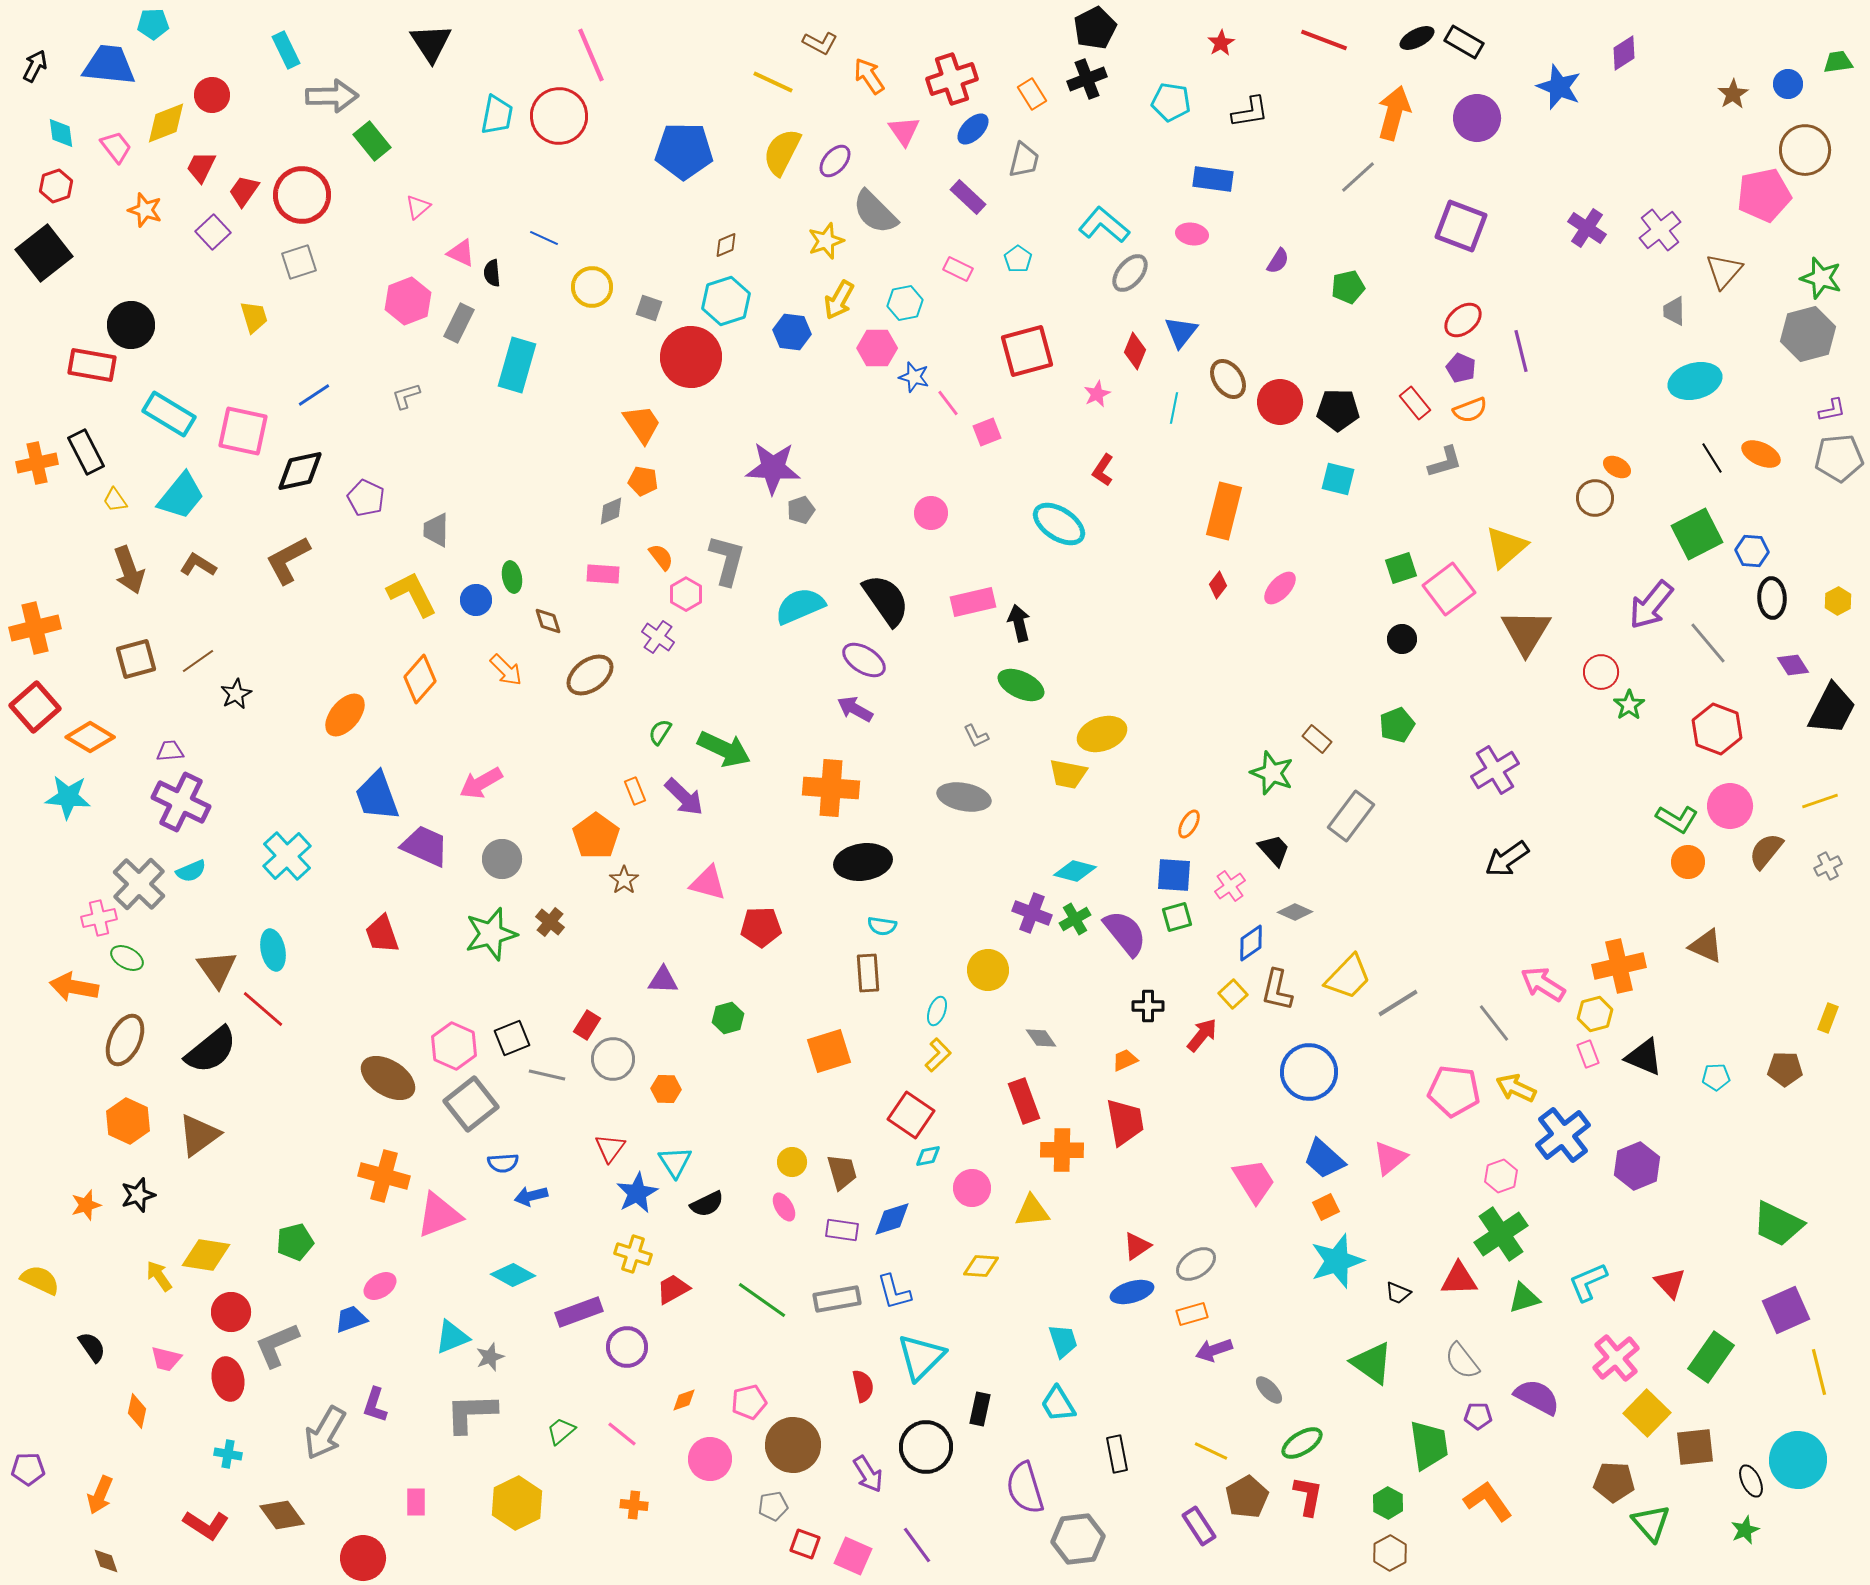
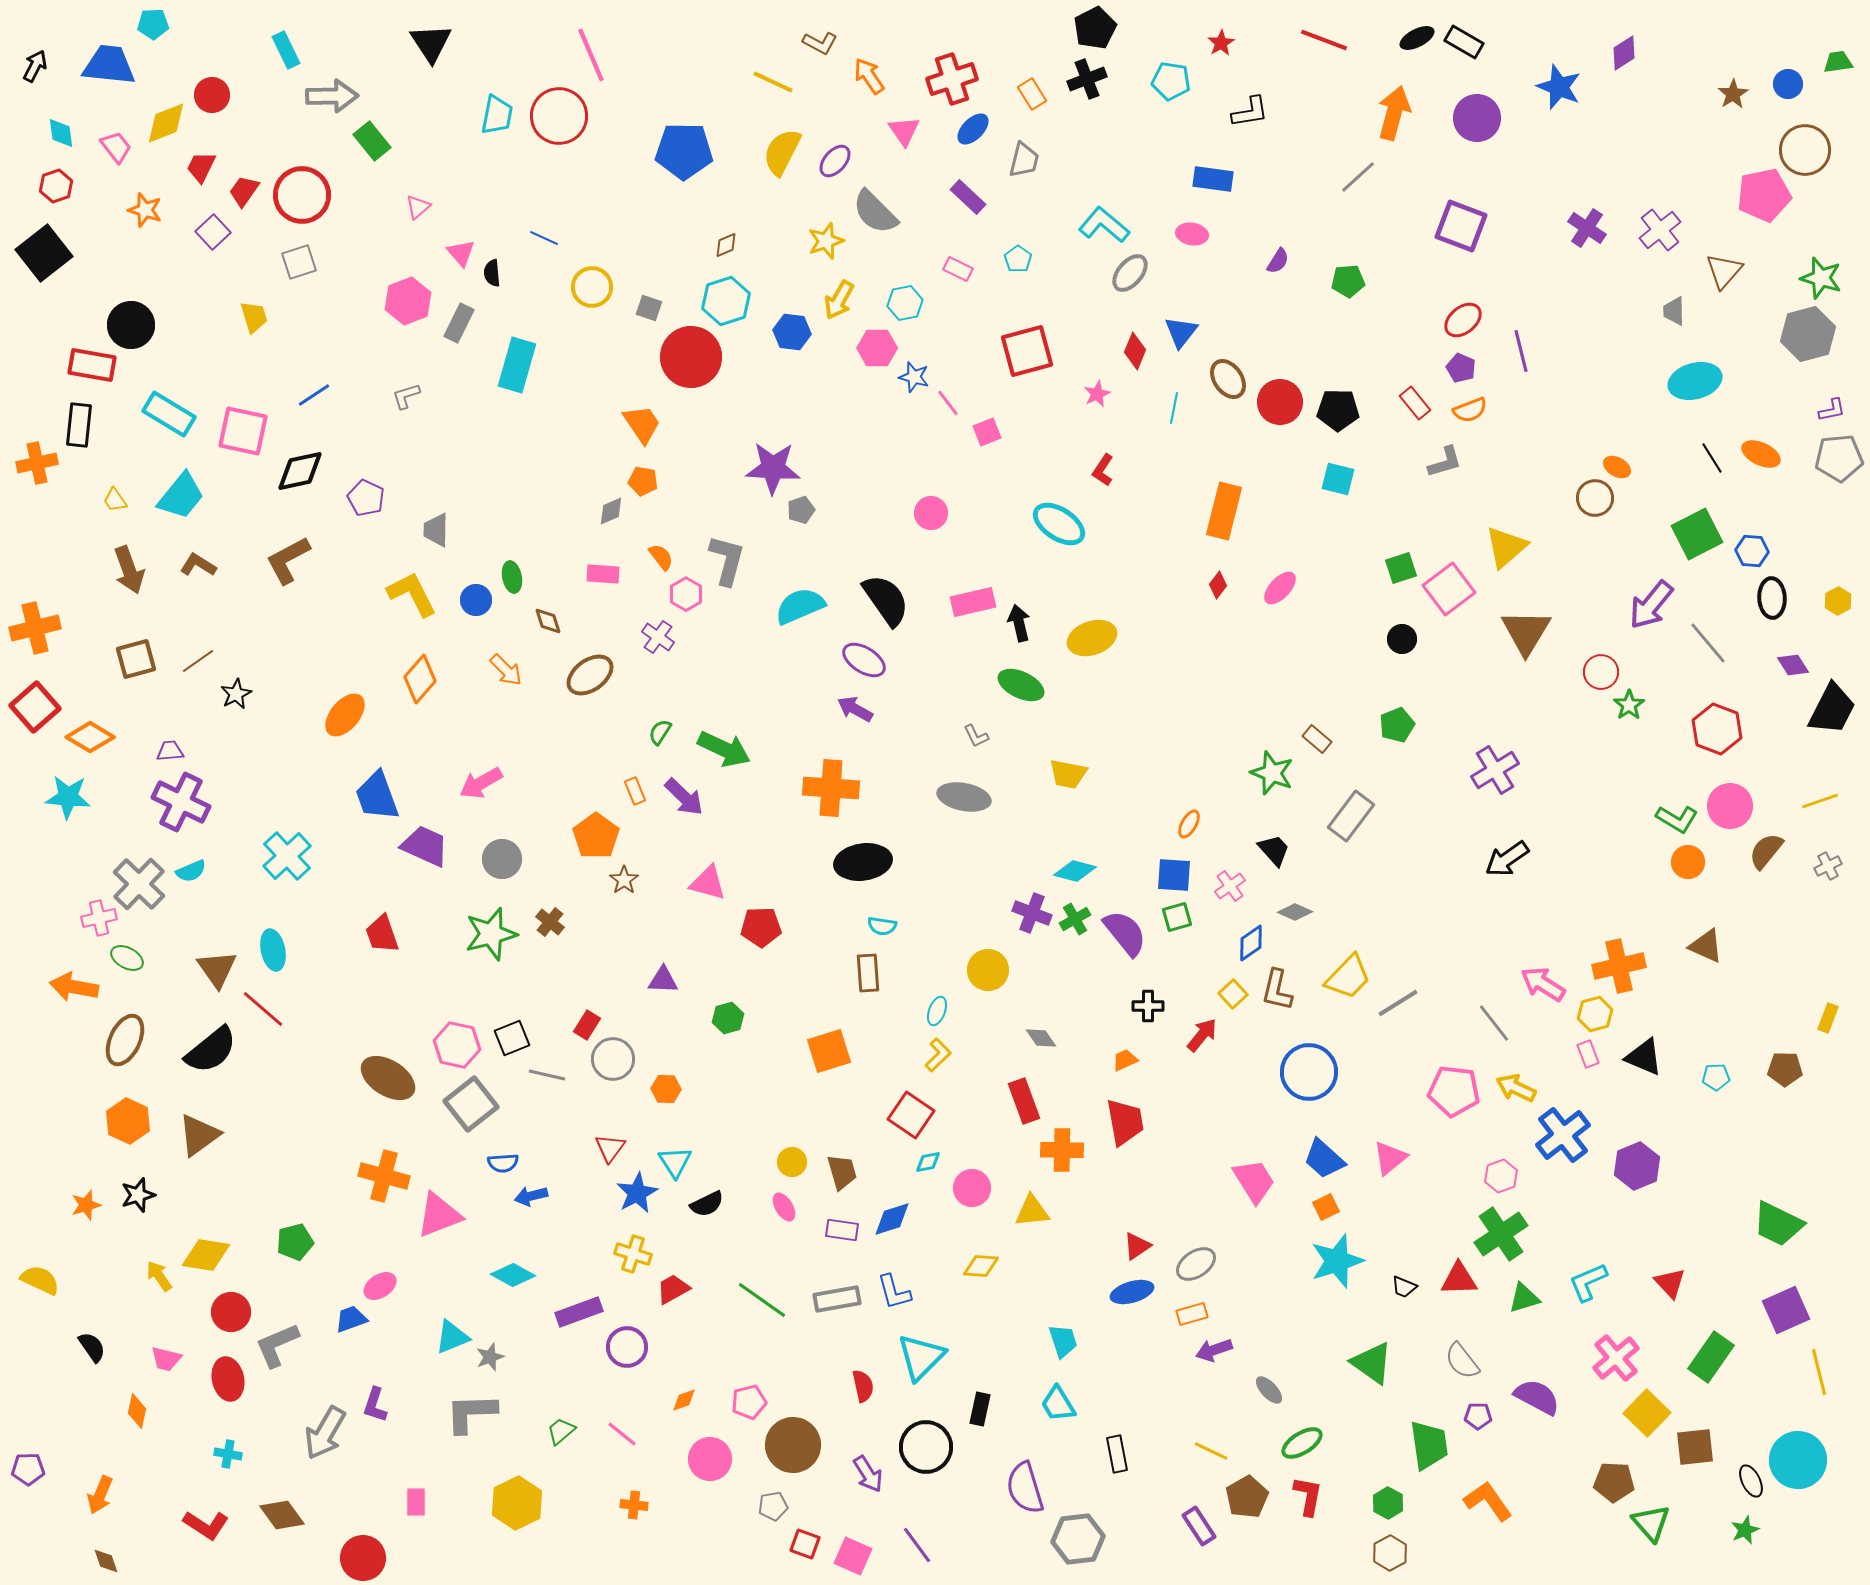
cyan pentagon at (1171, 102): moved 21 px up
pink triangle at (461, 253): rotated 24 degrees clockwise
green pentagon at (1348, 287): moved 6 px up; rotated 8 degrees clockwise
black rectangle at (86, 452): moved 7 px left, 27 px up; rotated 33 degrees clockwise
yellow ellipse at (1102, 734): moved 10 px left, 96 px up
pink hexagon at (454, 1046): moved 3 px right, 1 px up; rotated 12 degrees counterclockwise
cyan diamond at (928, 1156): moved 6 px down
black trapezoid at (1398, 1293): moved 6 px right, 6 px up
